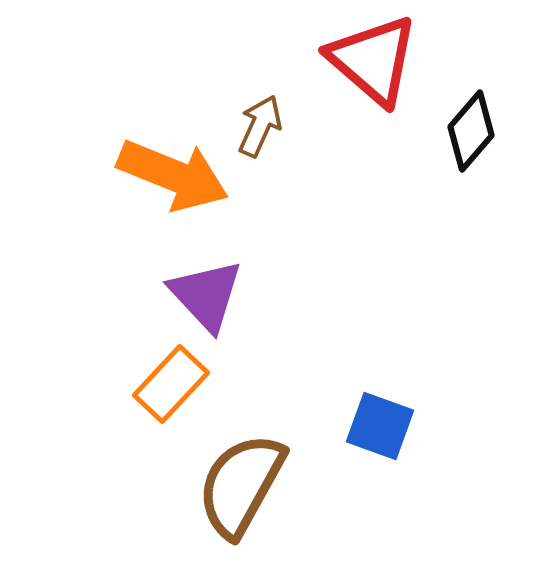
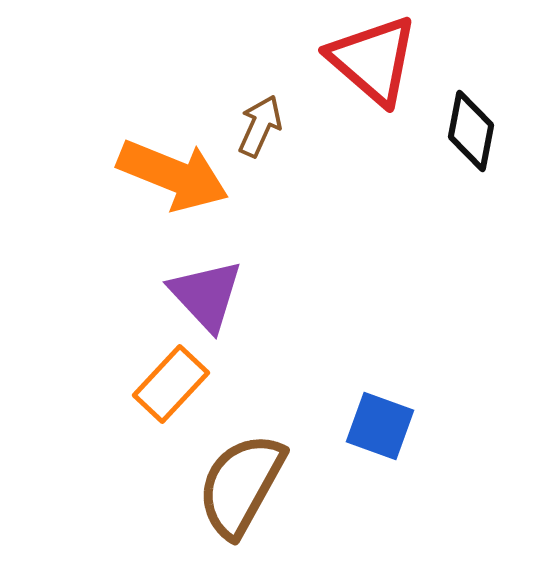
black diamond: rotated 30 degrees counterclockwise
